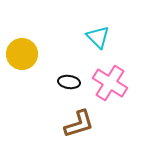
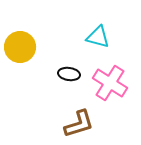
cyan triangle: rotated 30 degrees counterclockwise
yellow circle: moved 2 px left, 7 px up
black ellipse: moved 8 px up
